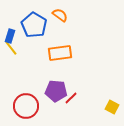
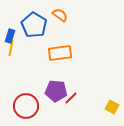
yellow line: rotated 49 degrees clockwise
